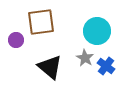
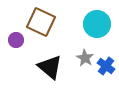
brown square: rotated 32 degrees clockwise
cyan circle: moved 7 px up
